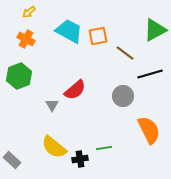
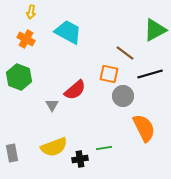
yellow arrow: moved 2 px right; rotated 40 degrees counterclockwise
cyan trapezoid: moved 1 px left, 1 px down
orange square: moved 11 px right, 38 px down; rotated 24 degrees clockwise
green hexagon: moved 1 px down; rotated 20 degrees counterclockwise
orange semicircle: moved 5 px left, 2 px up
yellow semicircle: rotated 60 degrees counterclockwise
gray rectangle: moved 7 px up; rotated 36 degrees clockwise
